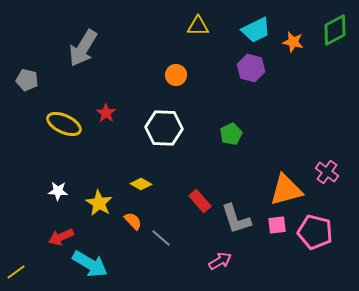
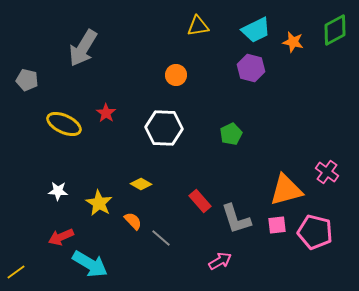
yellow triangle: rotated 10 degrees counterclockwise
